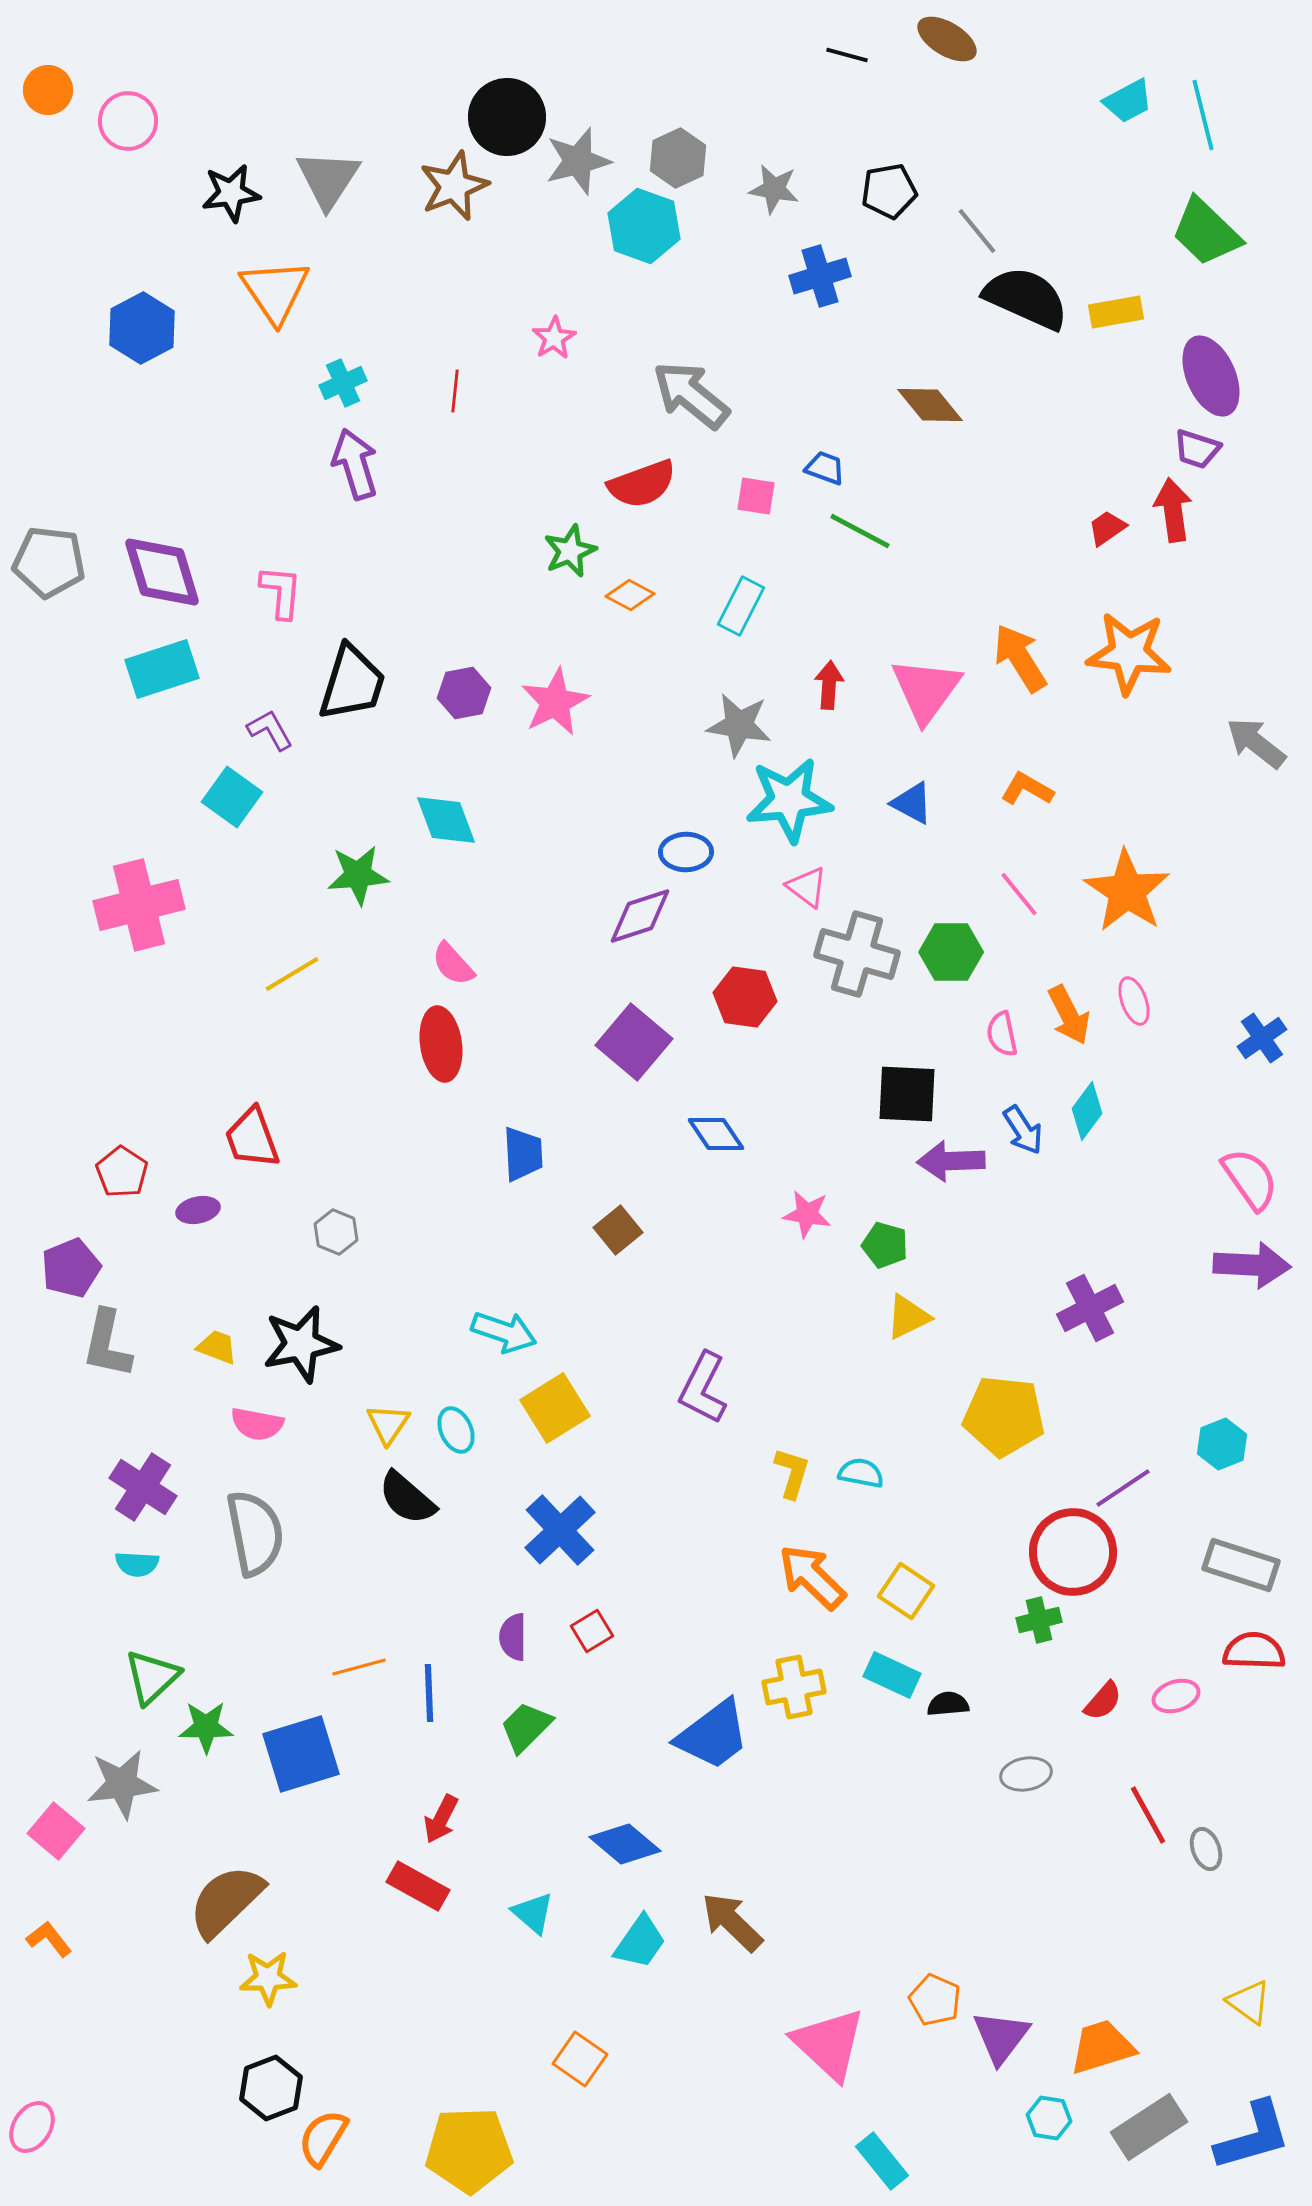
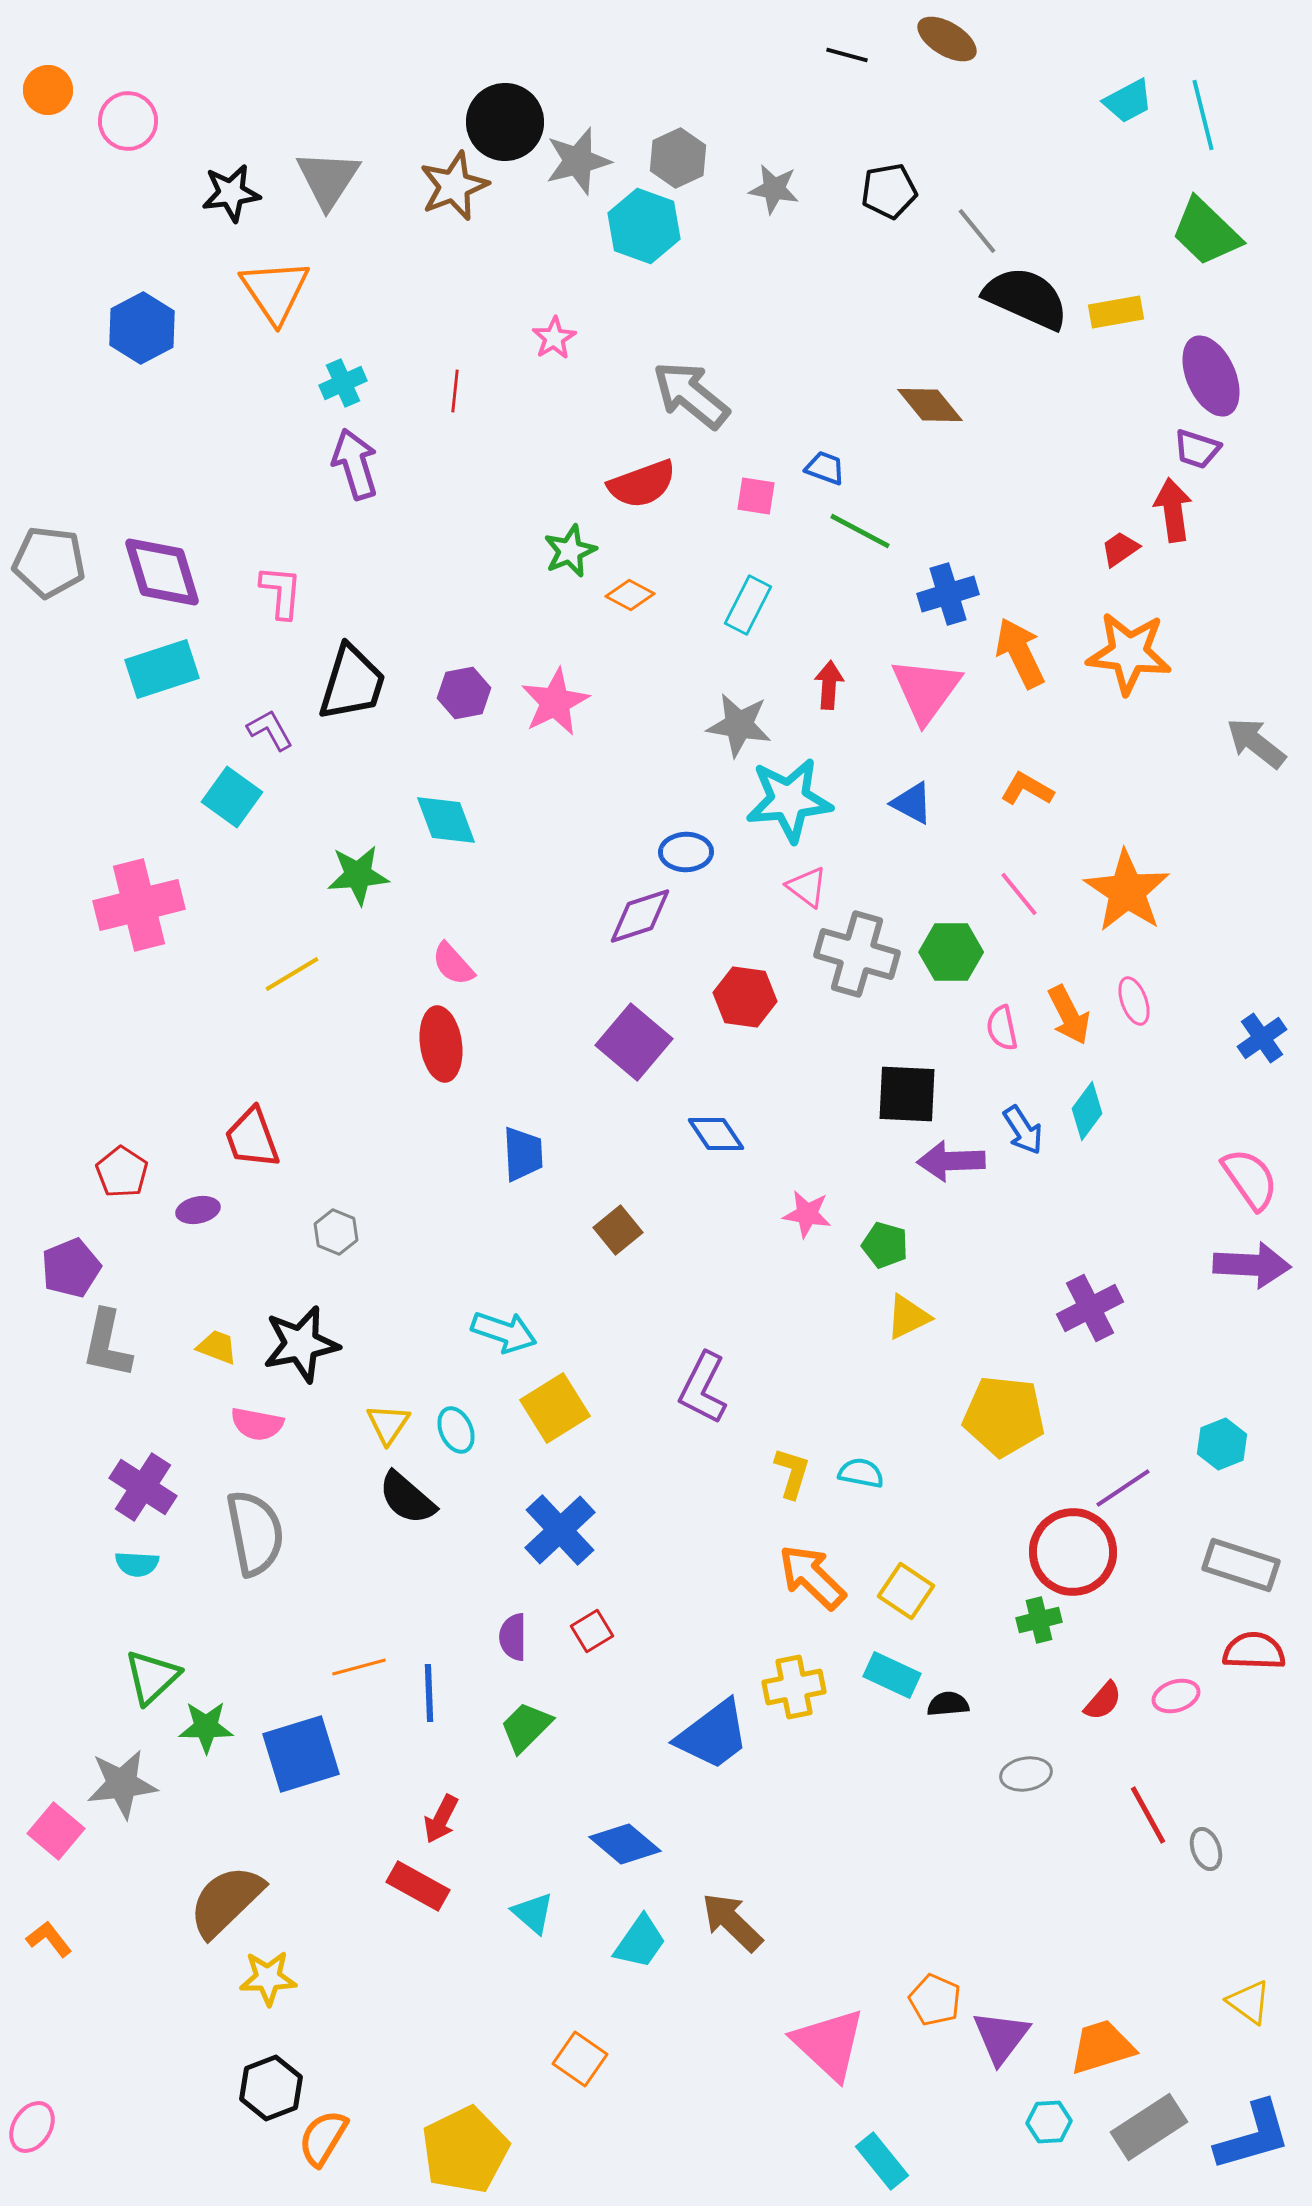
black circle at (507, 117): moved 2 px left, 5 px down
blue cross at (820, 276): moved 128 px right, 318 px down
red trapezoid at (1107, 528): moved 13 px right, 21 px down
cyan rectangle at (741, 606): moved 7 px right, 1 px up
orange arrow at (1020, 658): moved 5 px up; rotated 6 degrees clockwise
pink semicircle at (1002, 1034): moved 6 px up
cyan hexagon at (1049, 2118): moved 4 px down; rotated 12 degrees counterclockwise
yellow pentagon at (469, 2150): moved 4 px left; rotated 24 degrees counterclockwise
